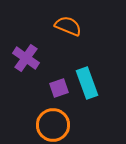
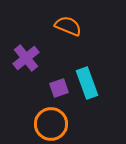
purple cross: rotated 16 degrees clockwise
orange circle: moved 2 px left, 1 px up
